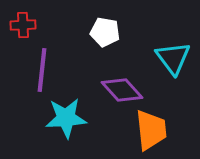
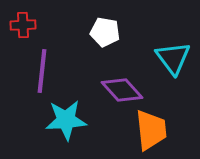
purple line: moved 1 px down
cyan star: moved 2 px down
